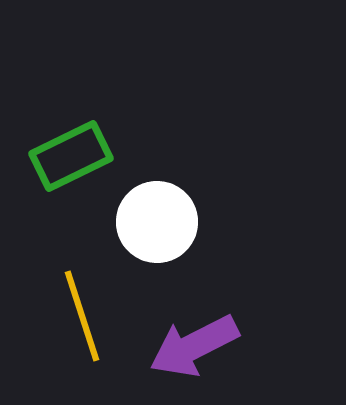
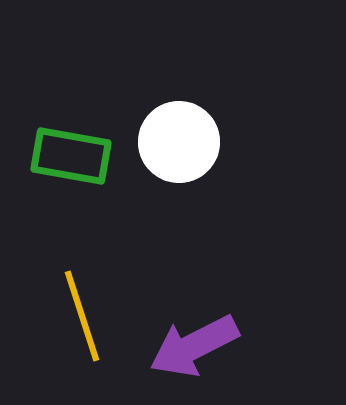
green rectangle: rotated 36 degrees clockwise
white circle: moved 22 px right, 80 px up
